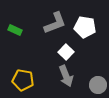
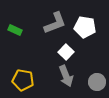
gray circle: moved 1 px left, 3 px up
